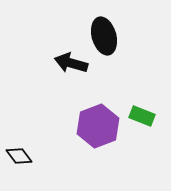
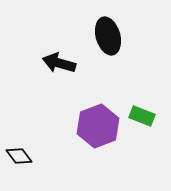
black ellipse: moved 4 px right
black arrow: moved 12 px left
